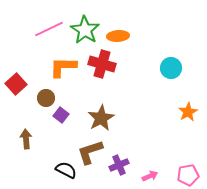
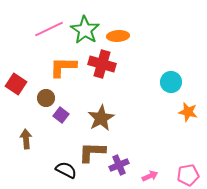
cyan circle: moved 14 px down
red square: rotated 15 degrees counterclockwise
orange star: rotated 30 degrees counterclockwise
brown L-shape: moved 2 px right; rotated 20 degrees clockwise
